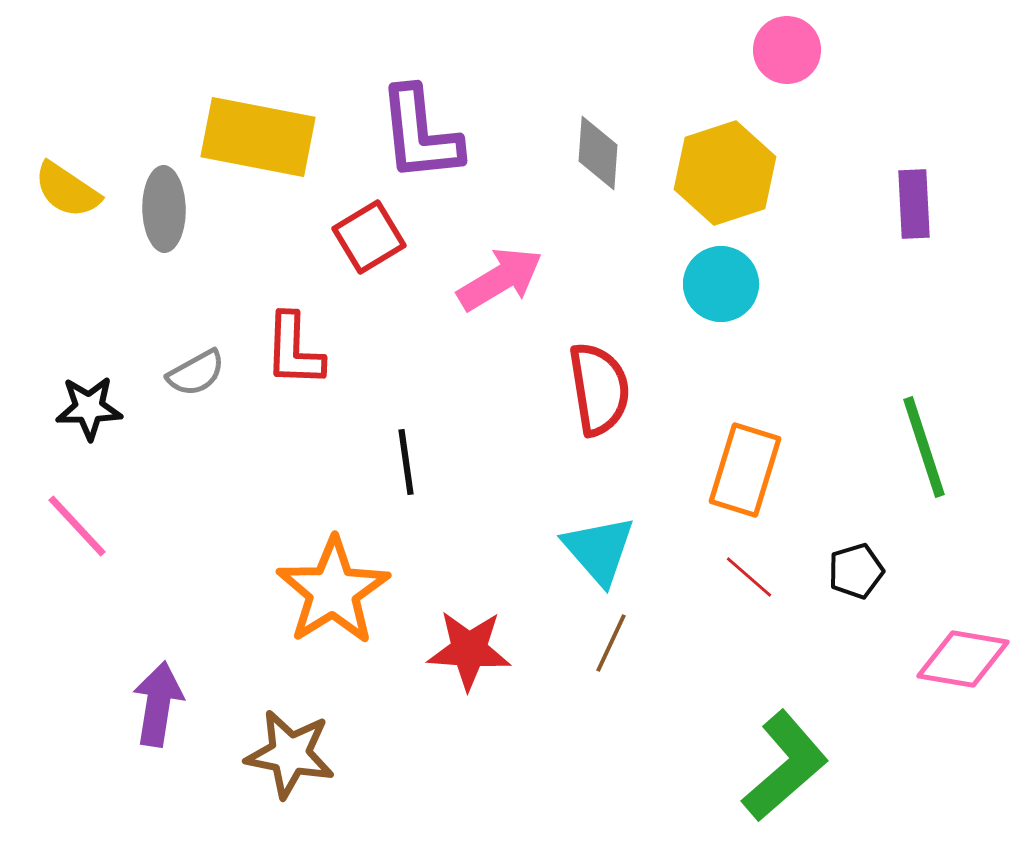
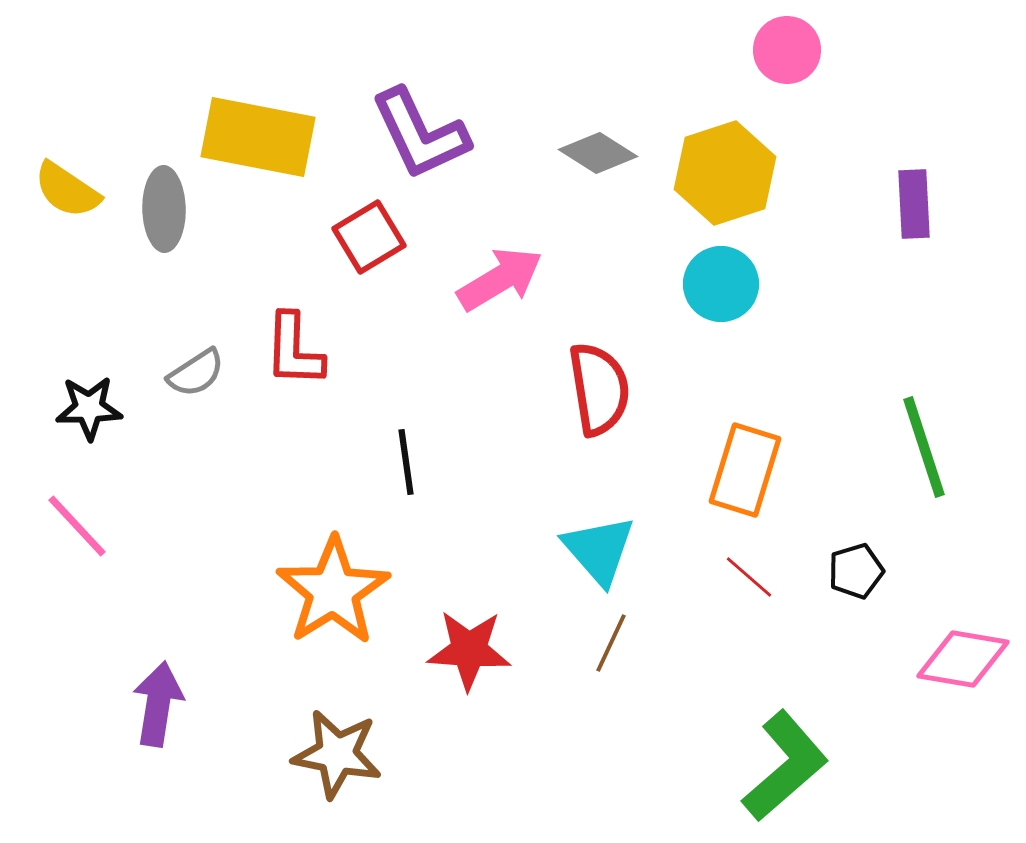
purple L-shape: rotated 19 degrees counterclockwise
gray diamond: rotated 62 degrees counterclockwise
gray semicircle: rotated 4 degrees counterclockwise
brown star: moved 47 px right
